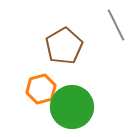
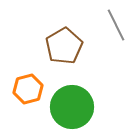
orange hexagon: moved 13 px left
